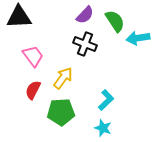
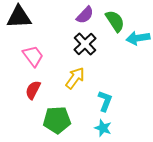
black cross: rotated 25 degrees clockwise
yellow arrow: moved 12 px right
cyan L-shape: moved 1 px left, 1 px down; rotated 25 degrees counterclockwise
green pentagon: moved 4 px left, 8 px down
